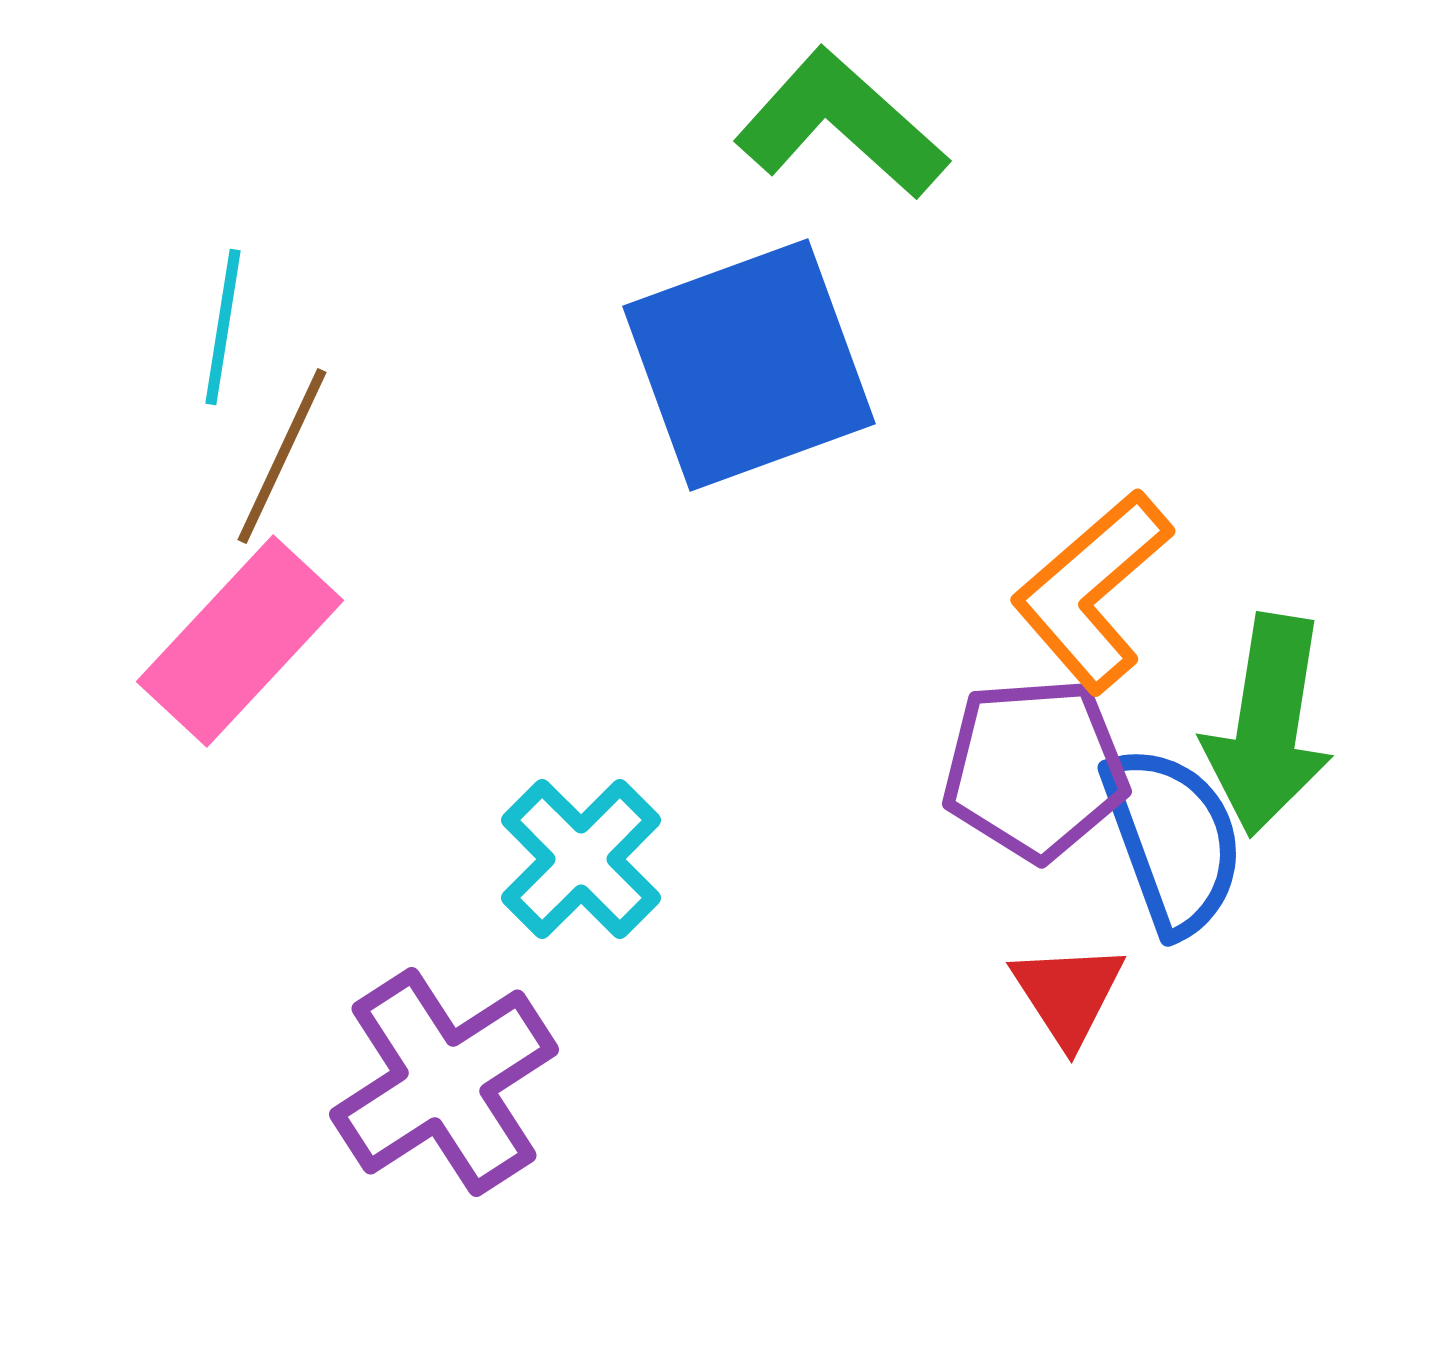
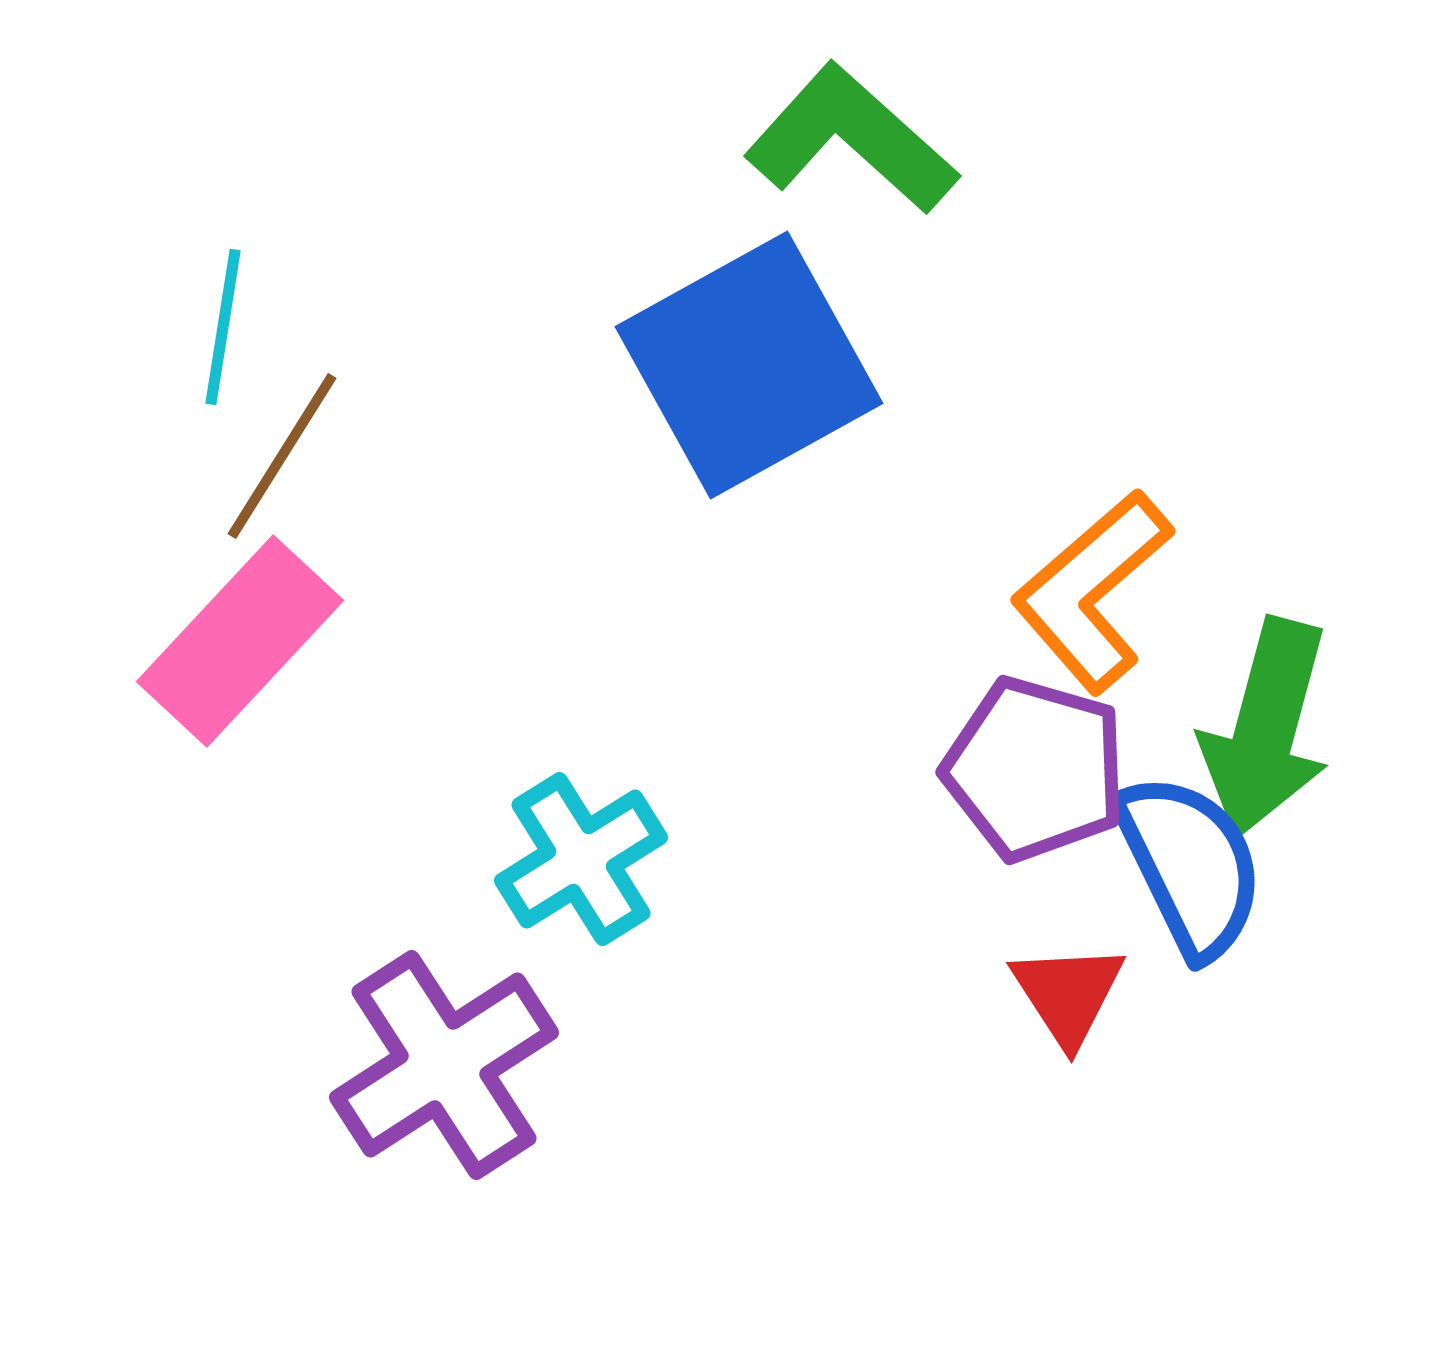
green L-shape: moved 10 px right, 15 px down
blue square: rotated 9 degrees counterclockwise
brown line: rotated 7 degrees clockwise
green arrow: moved 2 px left, 3 px down; rotated 6 degrees clockwise
purple pentagon: rotated 20 degrees clockwise
blue semicircle: moved 17 px right, 25 px down; rotated 6 degrees counterclockwise
cyan cross: rotated 13 degrees clockwise
purple cross: moved 17 px up
